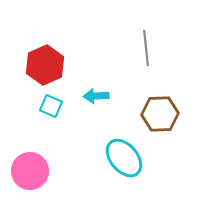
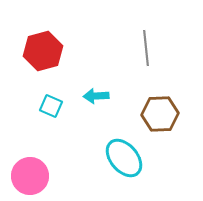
red hexagon: moved 2 px left, 14 px up; rotated 9 degrees clockwise
pink circle: moved 5 px down
